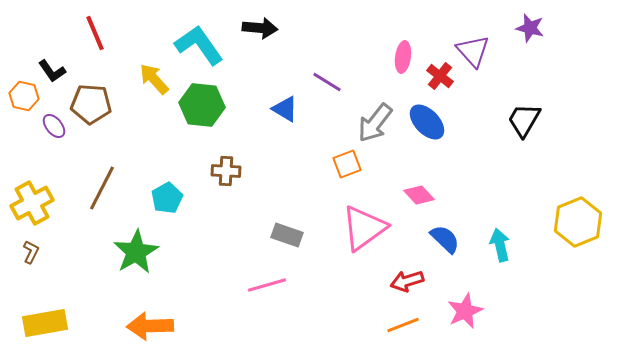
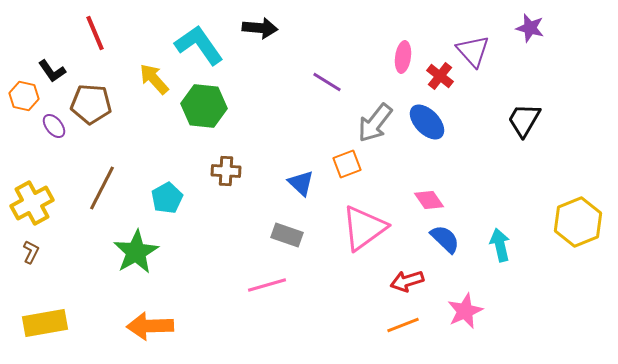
green hexagon: moved 2 px right, 1 px down
blue triangle: moved 16 px right, 74 px down; rotated 12 degrees clockwise
pink diamond: moved 10 px right, 5 px down; rotated 8 degrees clockwise
